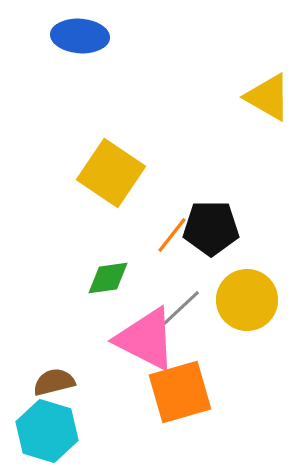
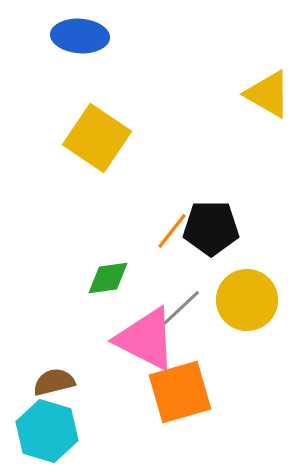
yellow triangle: moved 3 px up
yellow square: moved 14 px left, 35 px up
orange line: moved 4 px up
